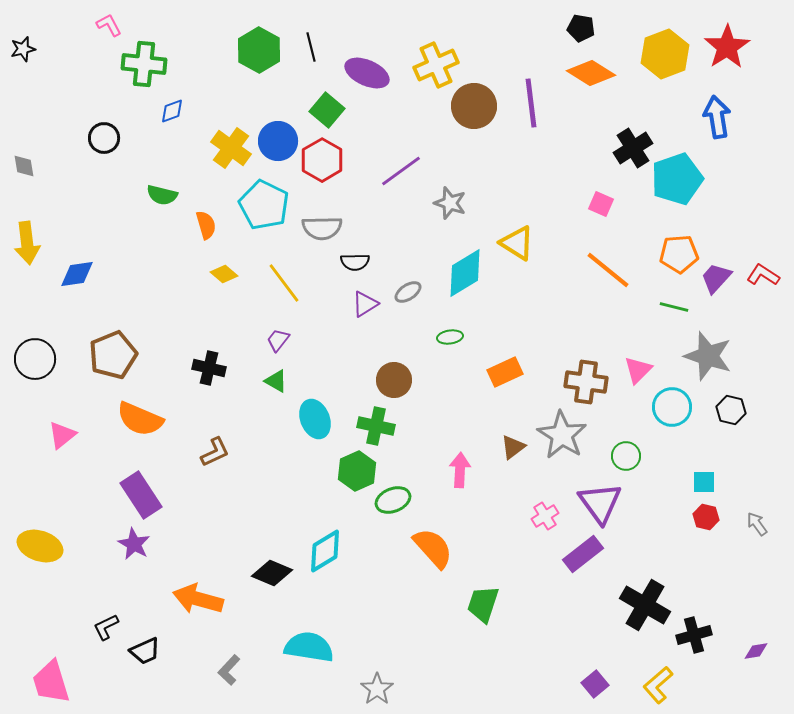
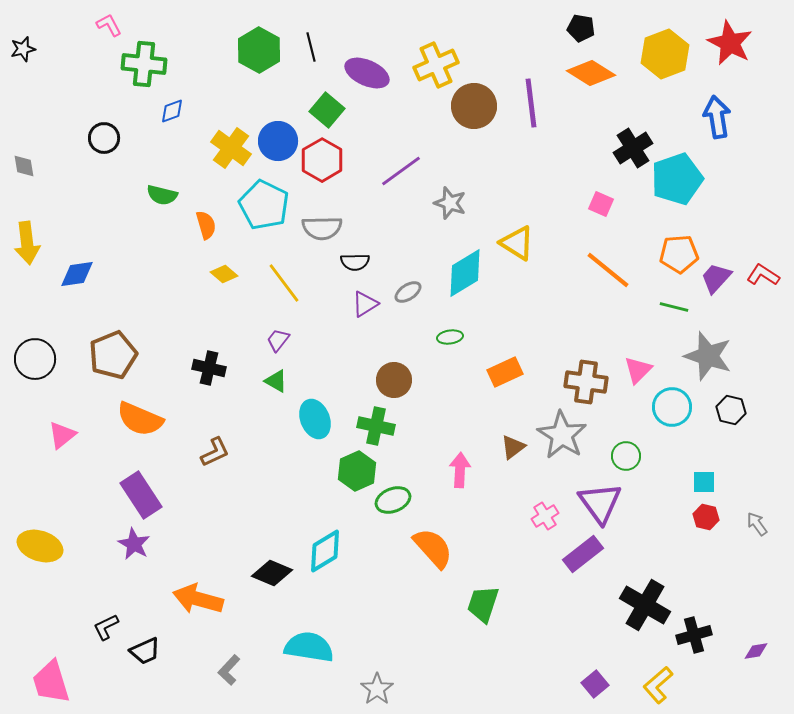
red star at (727, 47): moved 3 px right, 4 px up; rotated 12 degrees counterclockwise
